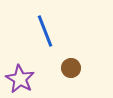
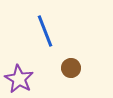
purple star: moved 1 px left
